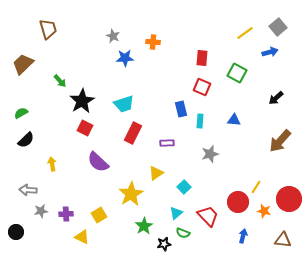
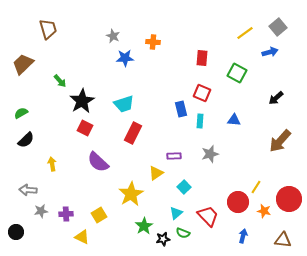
red square at (202, 87): moved 6 px down
purple rectangle at (167, 143): moved 7 px right, 13 px down
black star at (164, 244): moved 1 px left, 5 px up
